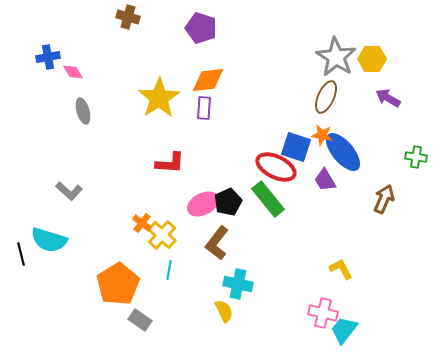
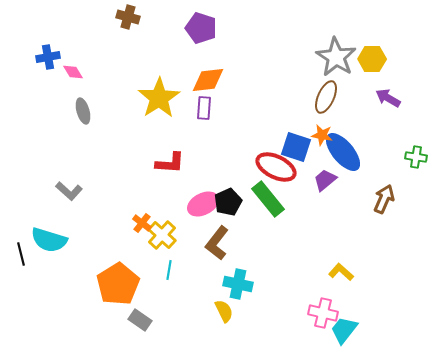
purple trapezoid: rotated 80 degrees clockwise
yellow L-shape: moved 3 px down; rotated 20 degrees counterclockwise
